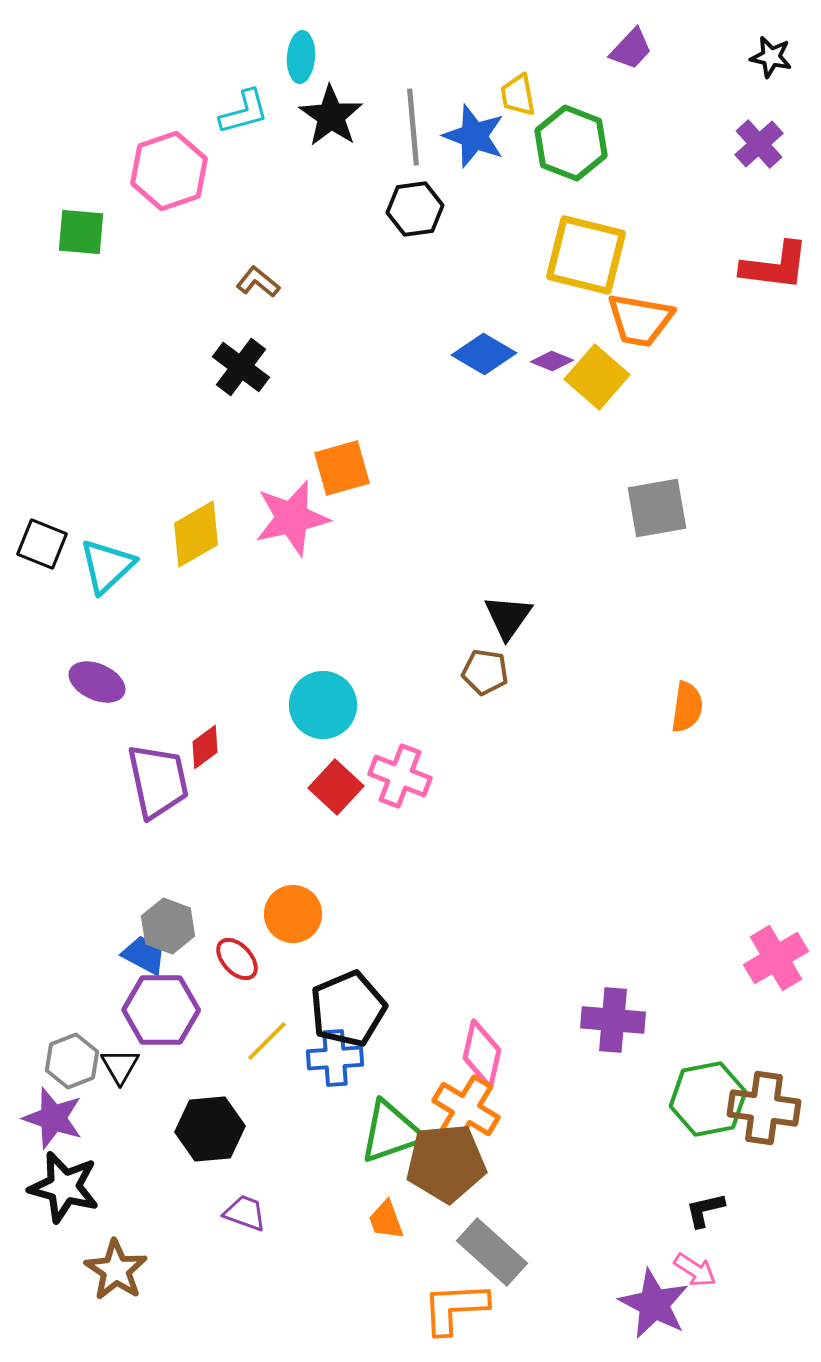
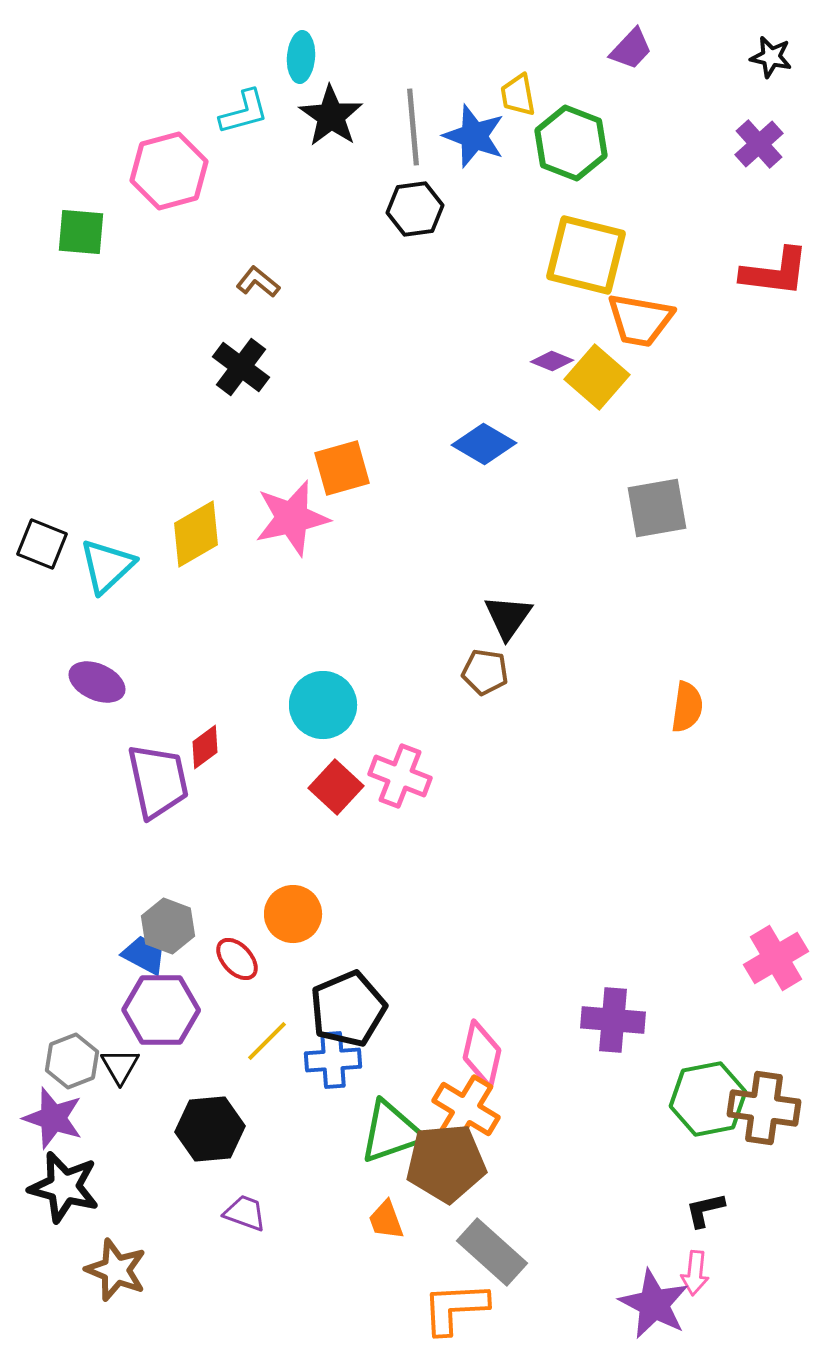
pink hexagon at (169, 171): rotated 4 degrees clockwise
red L-shape at (775, 266): moved 6 px down
blue diamond at (484, 354): moved 90 px down
blue cross at (335, 1058): moved 2 px left, 2 px down
brown star at (116, 1270): rotated 12 degrees counterclockwise
pink arrow at (695, 1270): moved 3 px down; rotated 63 degrees clockwise
